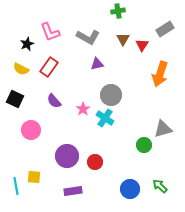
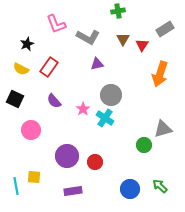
pink L-shape: moved 6 px right, 8 px up
